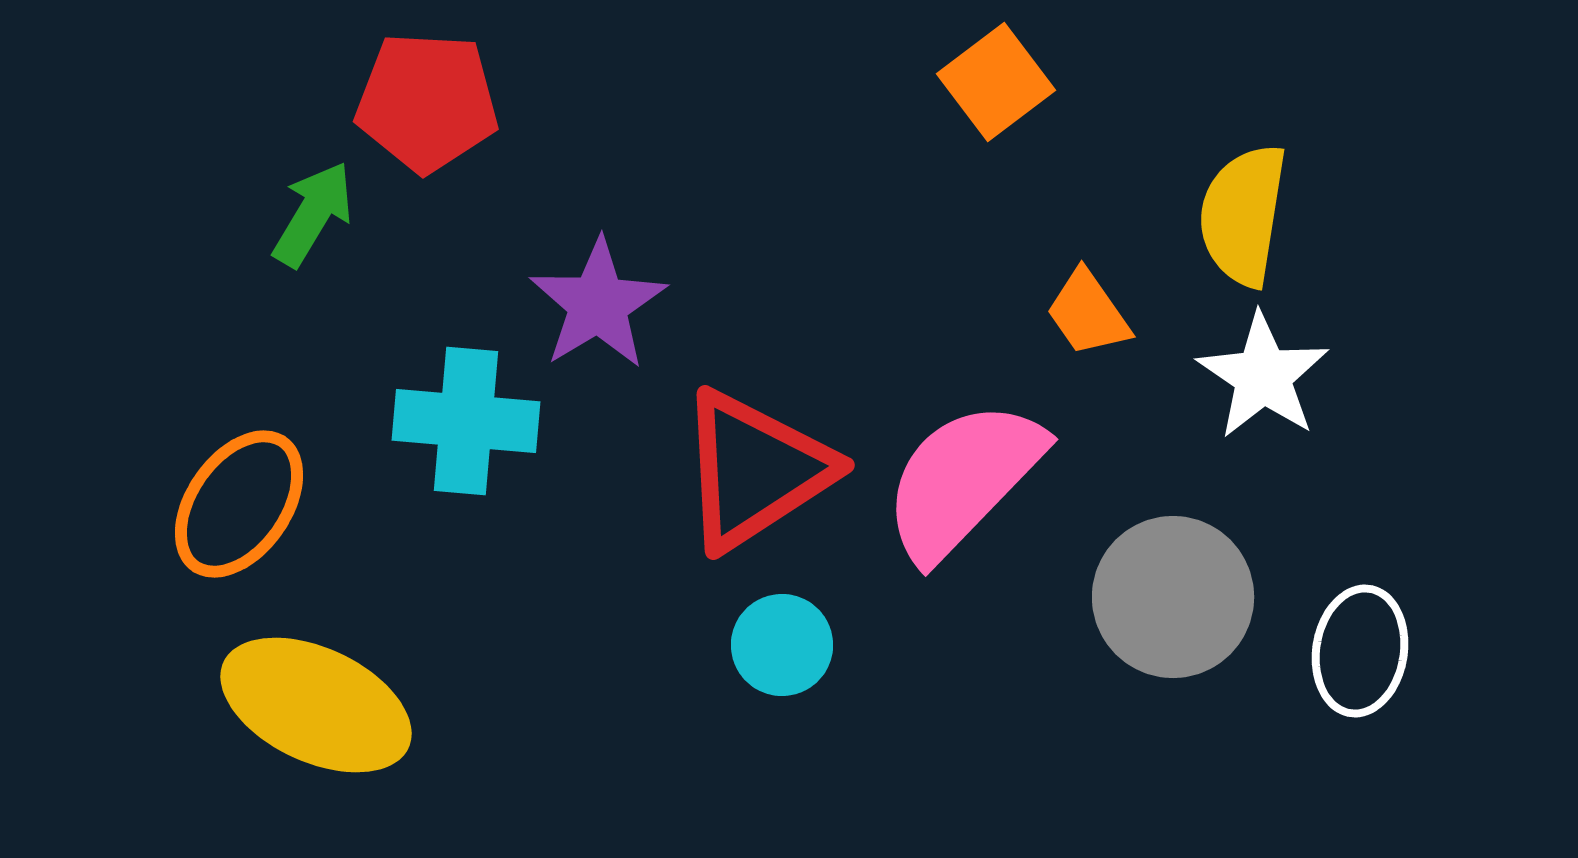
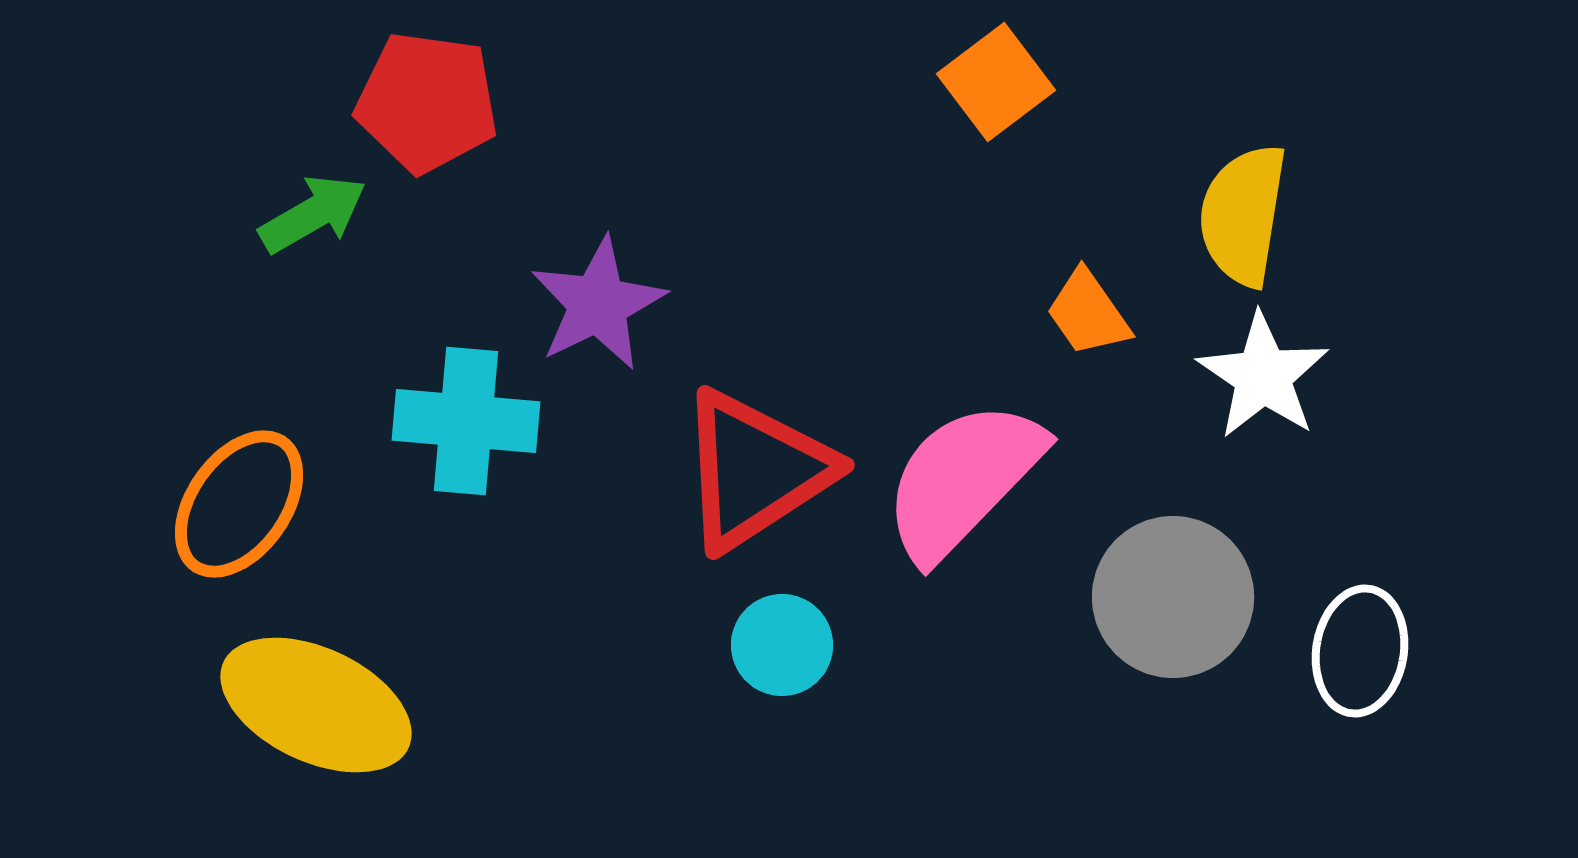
red pentagon: rotated 5 degrees clockwise
green arrow: rotated 29 degrees clockwise
purple star: rotated 5 degrees clockwise
